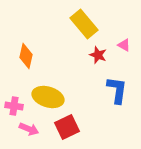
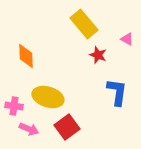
pink triangle: moved 3 px right, 6 px up
orange diamond: rotated 15 degrees counterclockwise
blue L-shape: moved 2 px down
red square: rotated 10 degrees counterclockwise
